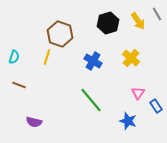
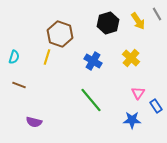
blue star: moved 4 px right, 1 px up; rotated 18 degrees counterclockwise
